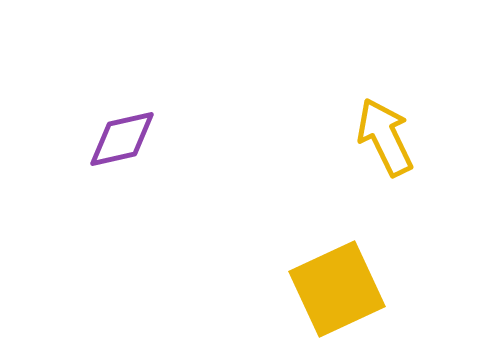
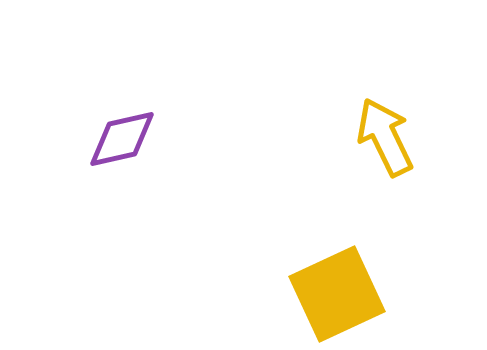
yellow square: moved 5 px down
